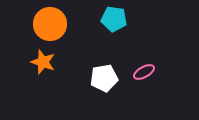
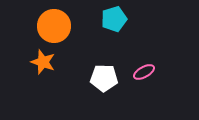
cyan pentagon: rotated 25 degrees counterclockwise
orange circle: moved 4 px right, 2 px down
white pentagon: rotated 12 degrees clockwise
